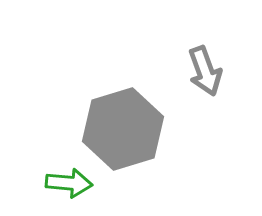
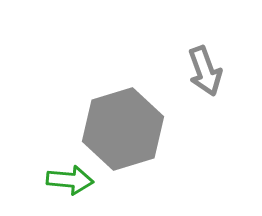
green arrow: moved 1 px right, 3 px up
